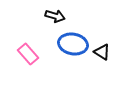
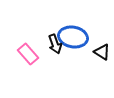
black arrow: moved 28 px down; rotated 54 degrees clockwise
blue ellipse: moved 7 px up
